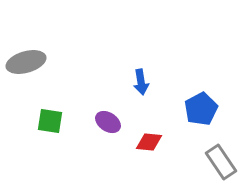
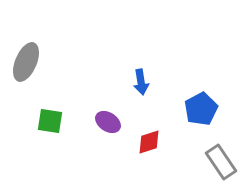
gray ellipse: rotated 51 degrees counterclockwise
red diamond: rotated 24 degrees counterclockwise
